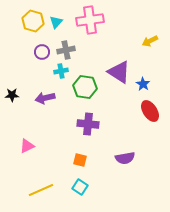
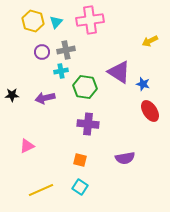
blue star: rotated 16 degrees counterclockwise
